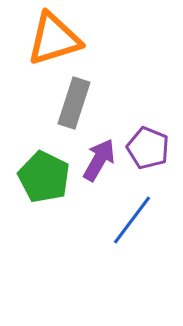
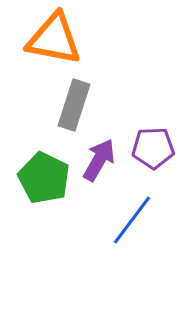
orange triangle: rotated 28 degrees clockwise
gray rectangle: moved 2 px down
purple pentagon: moved 5 px right; rotated 24 degrees counterclockwise
green pentagon: moved 1 px down
